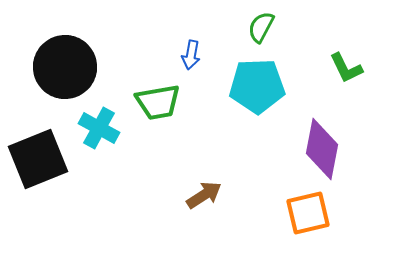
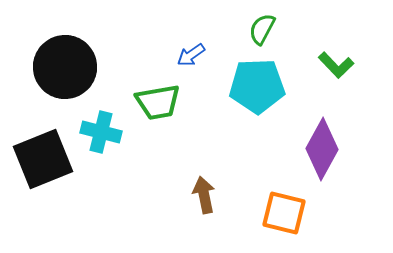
green semicircle: moved 1 px right, 2 px down
blue arrow: rotated 44 degrees clockwise
green L-shape: moved 10 px left, 3 px up; rotated 18 degrees counterclockwise
cyan cross: moved 2 px right, 4 px down; rotated 15 degrees counterclockwise
purple diamond: rotated 18 degrees clockwise
black square: moved 5 px right
brown arrow: rotated 69 degrees counterclockwise
orange square: moved 24 px left; rotated 27 degrees clockwise
